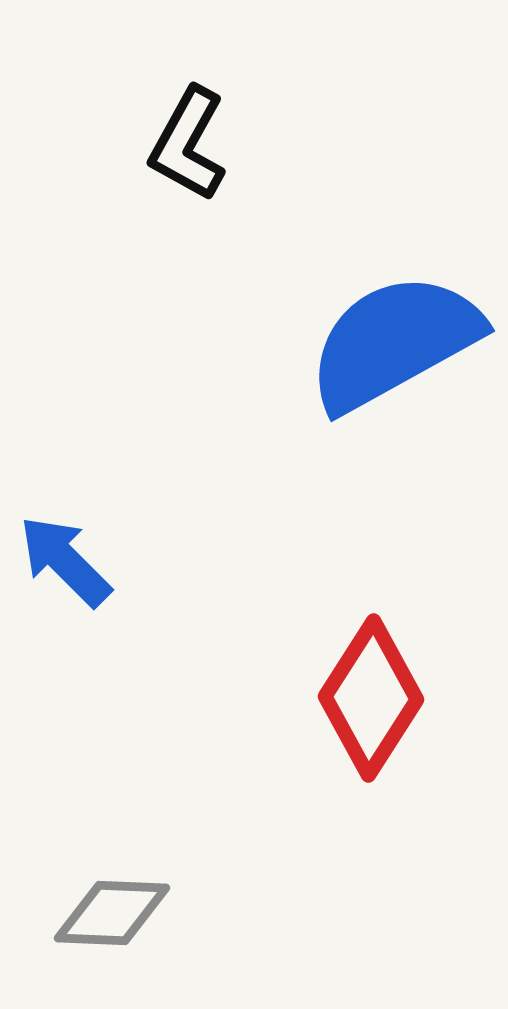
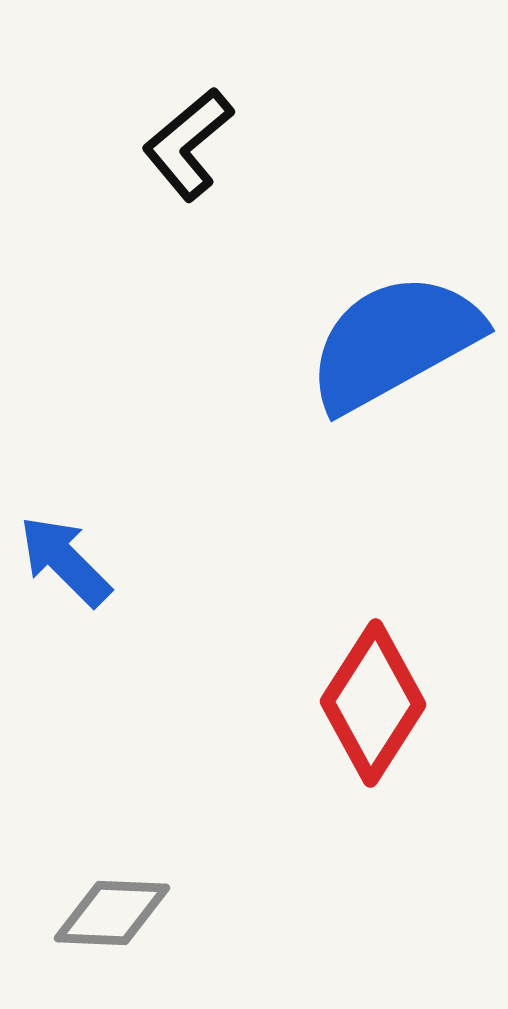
black L-shape: rotated 21 degrees clockwise
red diamond: moved 2 px right, 5 px down
